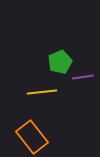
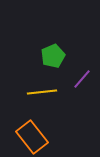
green pentagon: moved 7 px left, 6 px up
purple line: moved 1 px left, 2 px down; rotated 40 degrees counterclockwise
